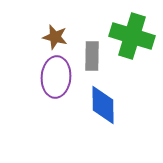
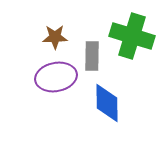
brown star: rotated 15 degrees counterclockwise
purple ellipse: rotated 75 degrees clockwise
blue diamond: moved 4 px right, 2 px up
